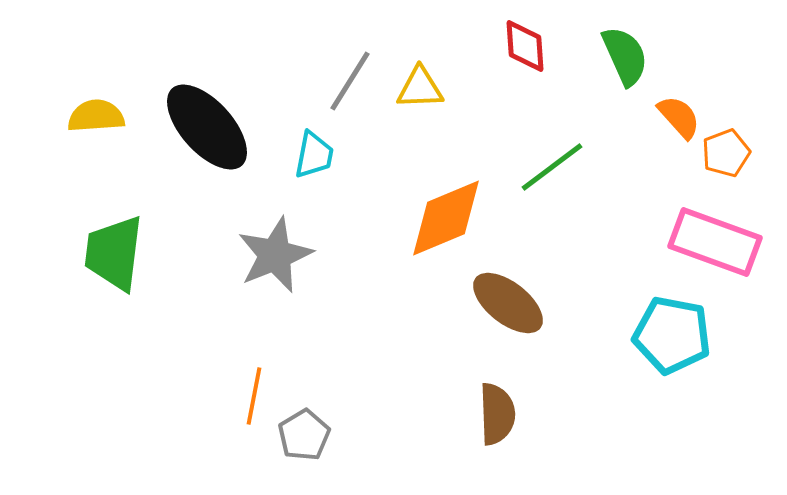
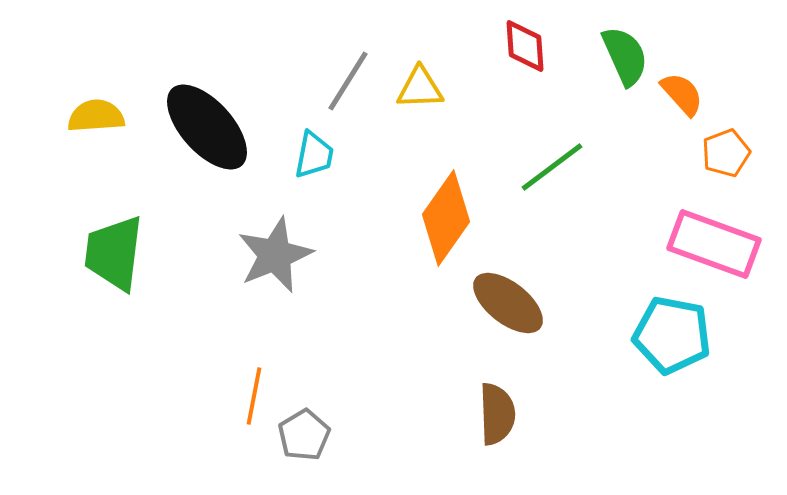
gray line: moved 2 px left
orange semicircle: moved 3 px right, 23 px up
orange diamond: rotated 32 degrees counterclockwise
pink rectangle: moved 1 px left, 2 px down
